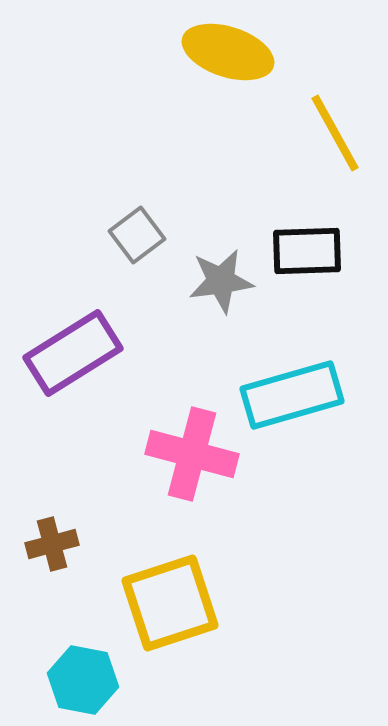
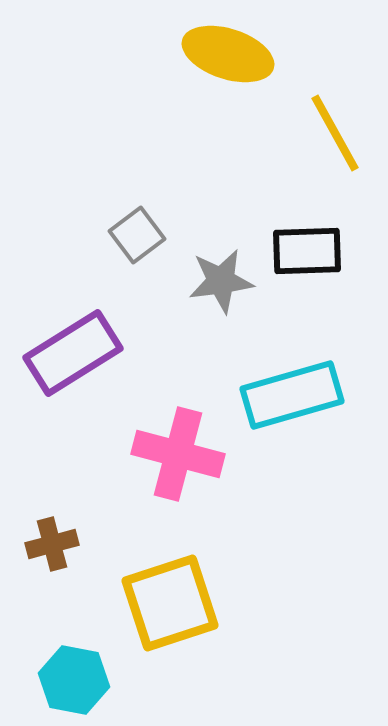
yellow ellipse: moved 2 px down
pink cross: moved 14 px left
cyan hexagon: moved 9 px left
